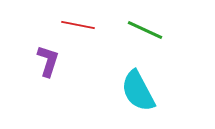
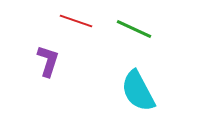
red line: moved 2 px left, 4 px up; rotated 8 degrees clockwise
green line: moved 11 px left, 1 px up
